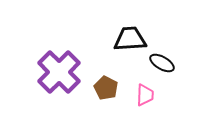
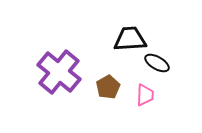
black ellipse: moved 5 px left
purple cross: rotated 6 degrees counterclockwise
brown pentagon: moved 2 px right, 1 px up; rotated 15 degrees clockwise
